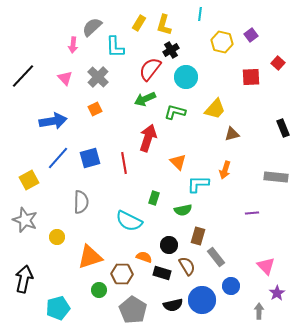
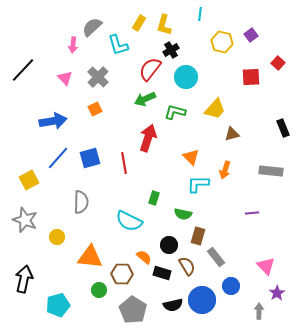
cyan L-shape at (115, 47): moved 3 px right, 2 px up; rotated 15 degrees counterclockwise
black line at (23, 76): moved 6 px up
orange triangle at (178, 162): moved 13 px right, 5 px up
gray rectangle at (276, 177): moved 5 px left, 6 px up
green semicircle at (183, 210): moved 4 px down; rotated 24 degrees clockwise
orange triangle at (90, 257): rotated 24 degrees clockwise
orange semicircle at (144, 257): rotated 21 degrees clockwise
cyan pentagon at (58, 308): moved 3 px up
